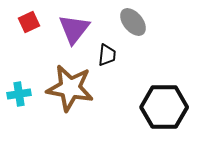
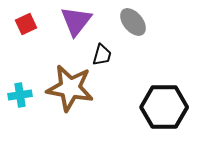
red square: moved 3 px left, 2 px down
purple triangle: moved 2 px right, 8 px up
black trapezoid: moved 5 px left; rotated 10 degrees clockwise
cyan cross: moved 1 px right, 1 px down
